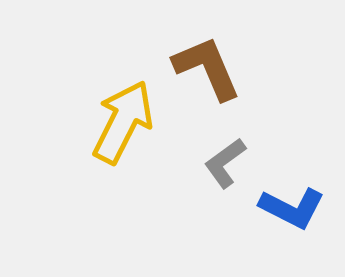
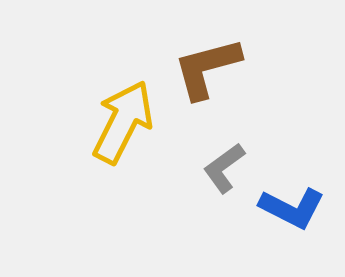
brown L-shape: rotated 82 degrees counterclockwise
gray L-shape: moved 1 px left, 5 px down
